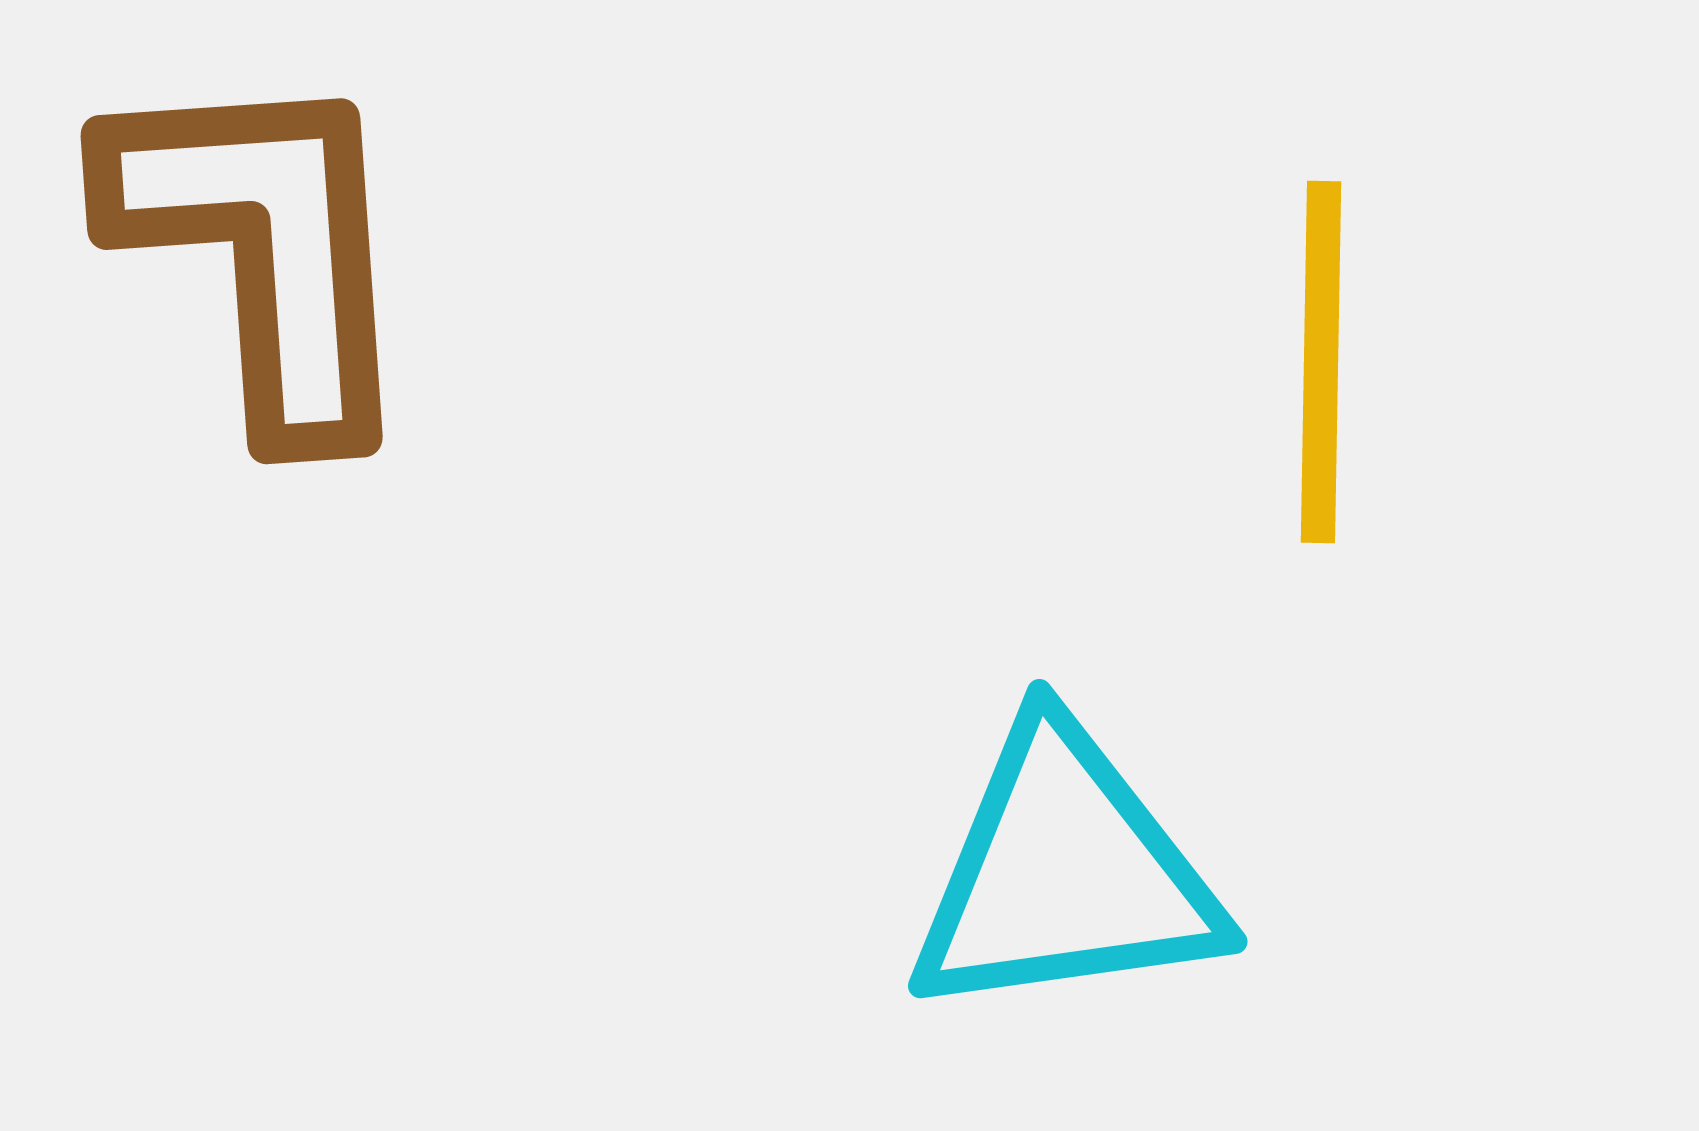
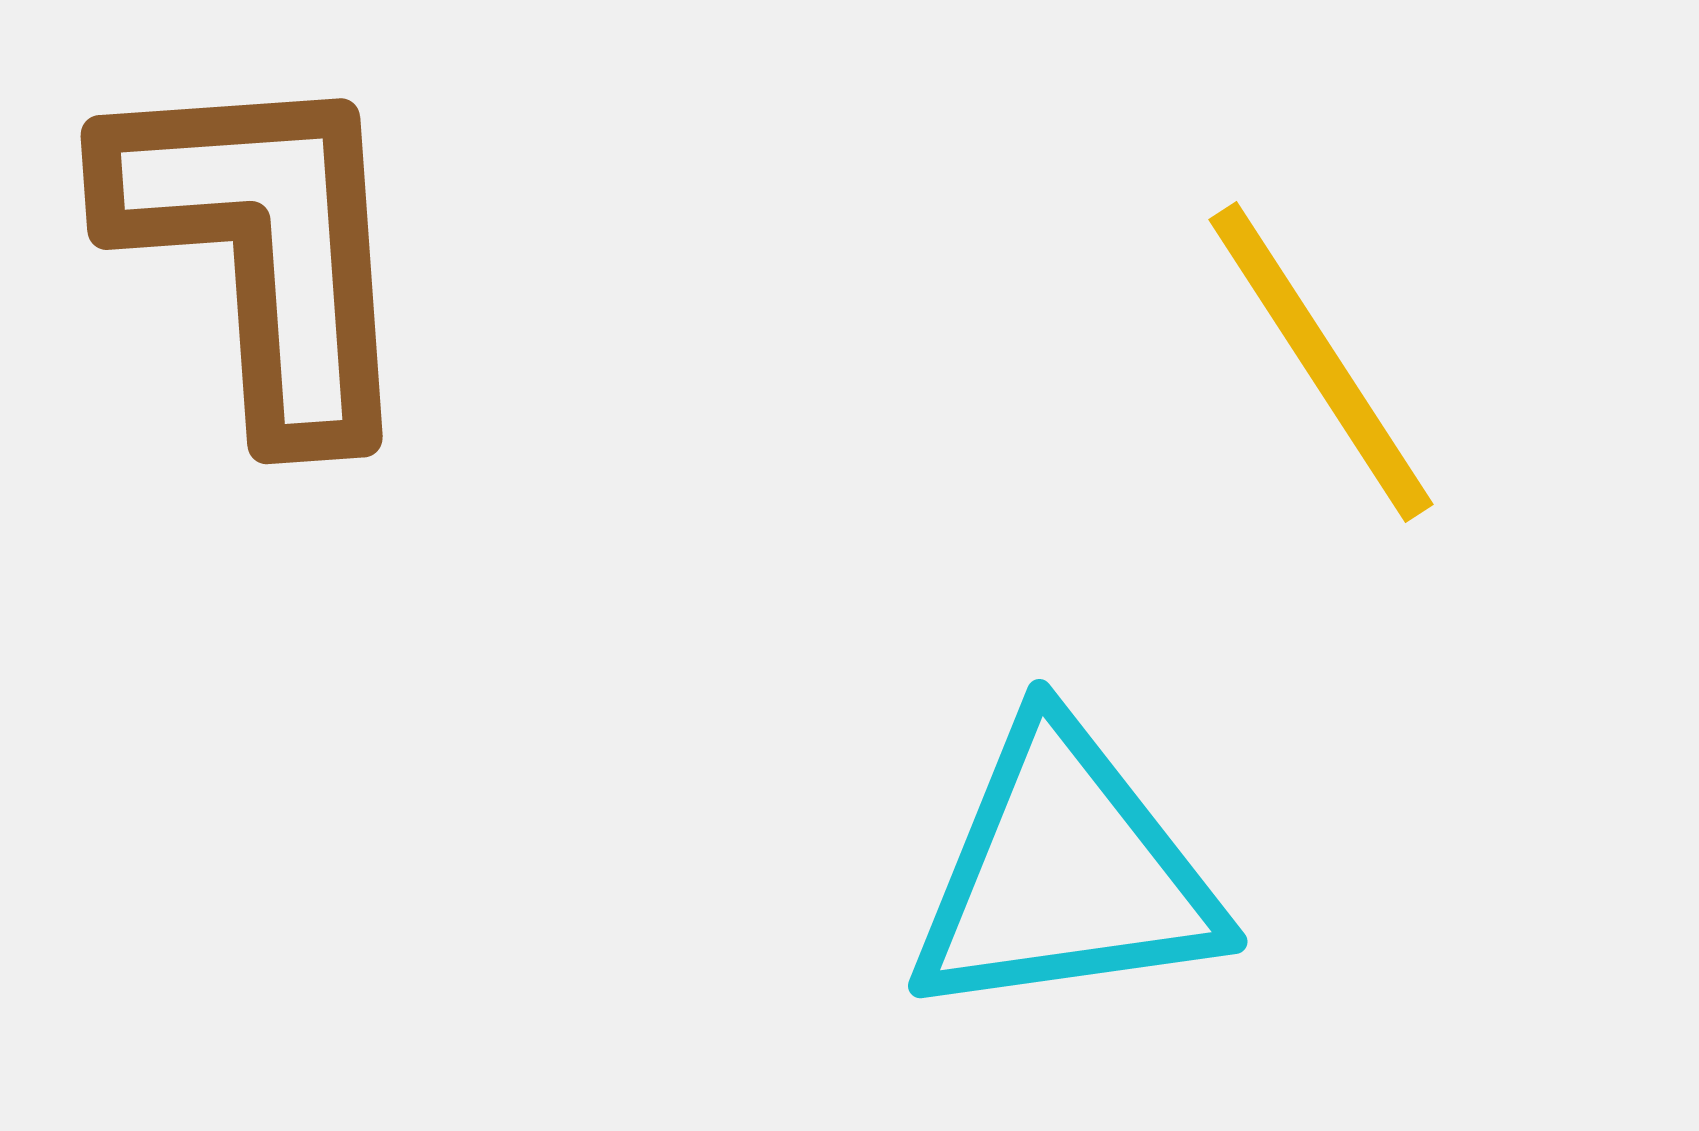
yellow line: rotated 34 degrees counterclockwise
